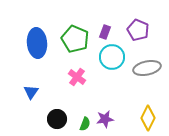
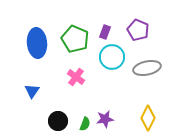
pink cross: moved 1 px left
blue triangle: moved 1 px right, 1 px up
black circle: moved 1 px right, 2 px down
